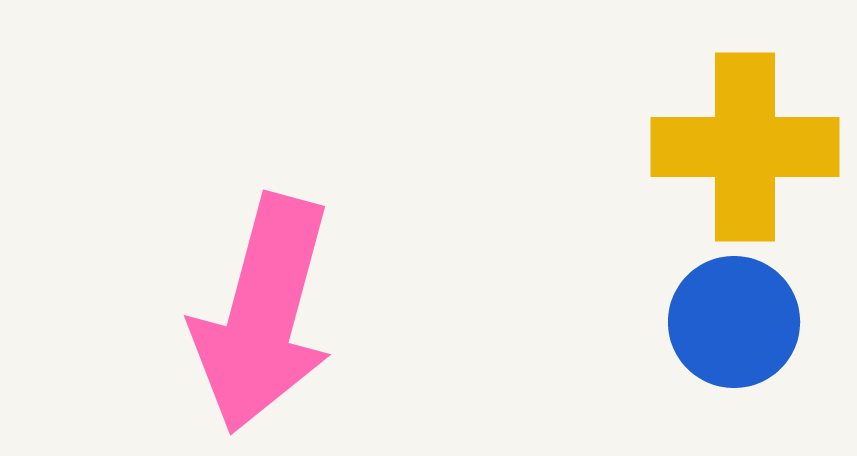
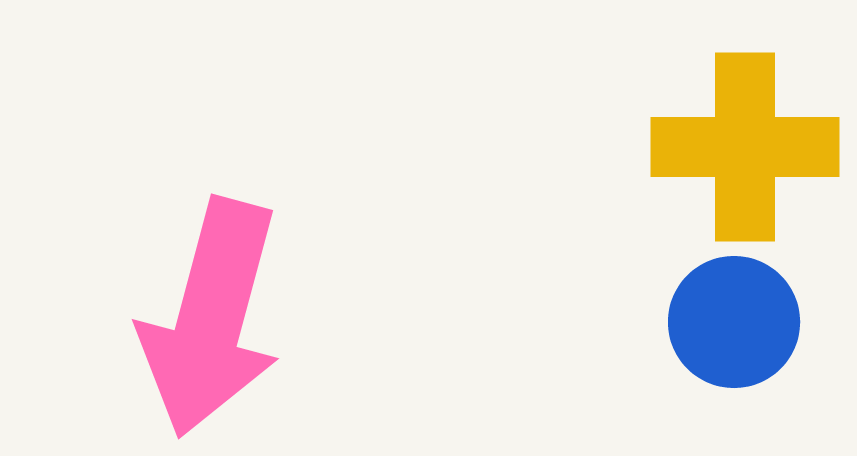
pink arrow: moved 52 px left, 4 px down
